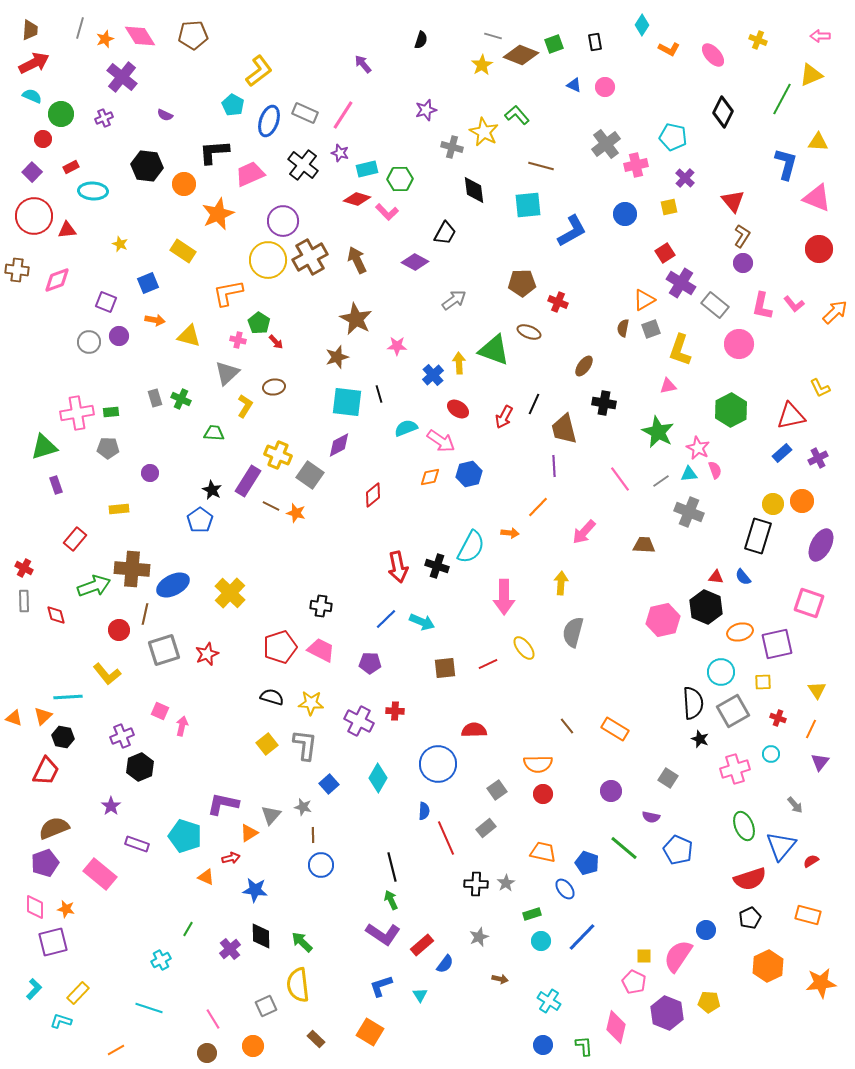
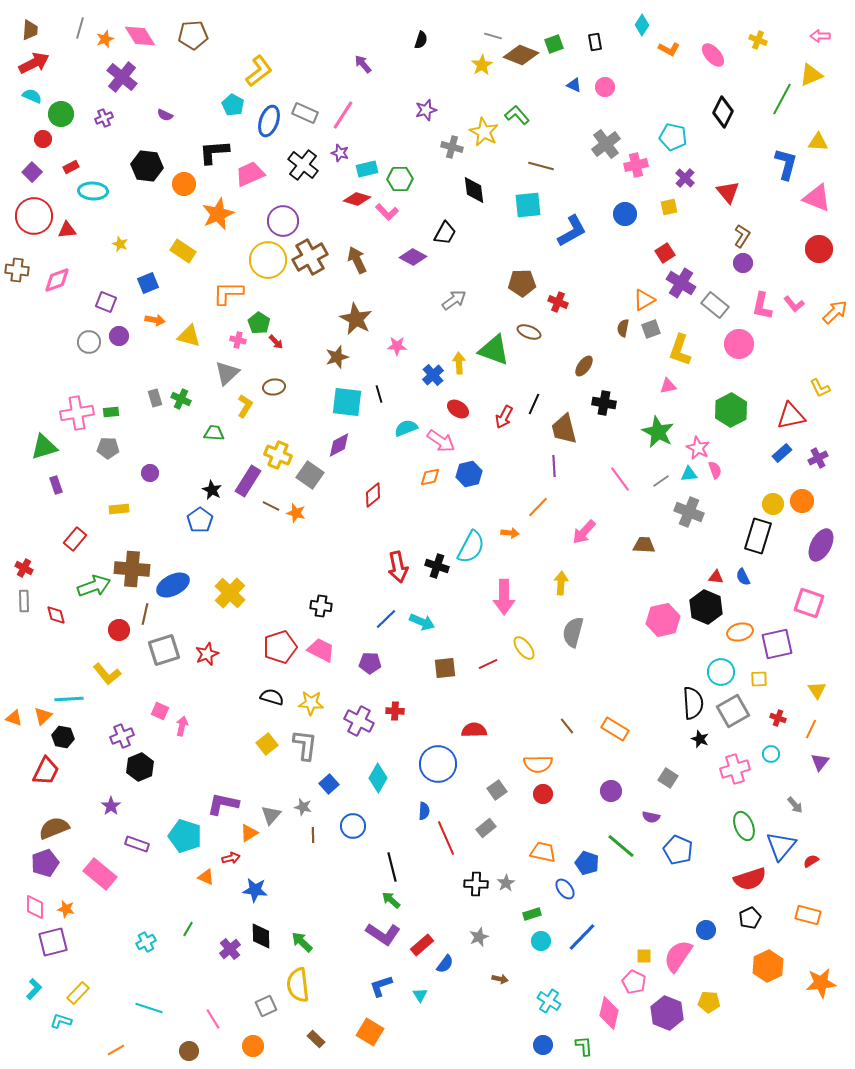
red triangle at (733, 201): moved 5 px left, 9 px up
purple diamond at (415, 262): moved 2 px left, 5 px up
orange L-shape at (228, 293): rotated 12 degrees clockwise
blue semicircle at (743, 577): rotated 12 degrees clockwise
yellow square at (763, 682): moved 4 px left, 3 px up
cyan line at (68, 697): moved 1 px right, 2 px down
green line at (624, 848): moved 3 px left, 2 px up
blue circle at (321, 865): moved 32 px right, 39 px up
green arrow at (391, 900): rotated 24 degrees counterclockwise
cyan cross at (161, 960): moved 15 px left, 18 px up
pink diamond at (616, 1027): moved 7 px left, 14 px up
brown circle at (207, 1053): moved 18 px left, 2 px up
